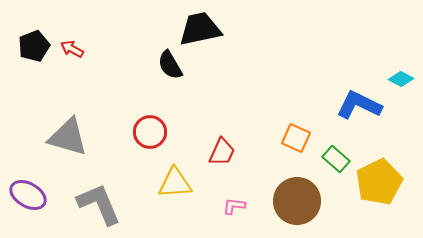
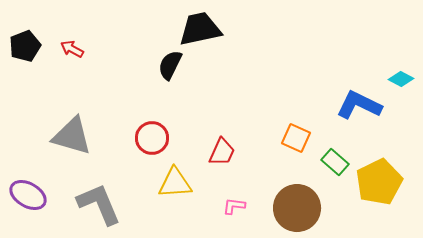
black pentagon: moved 9 px left
black semicircle: rotated 56 degrees clockwise
red circle: moved 2 px right, 6 px down
gray triangle: moved 4 px right, 1 px up
green rectangle: moved 1 px left, 3 px down
brown circle: moved 7 px down
